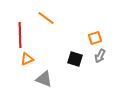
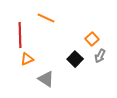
orange line: rotated 12 degrees counterclockwise
orange square: moved 3 px left, 1 px down; rotated 24 degrees counterclockwise
black square: rotated 28 degrees clockwise
gray triangle: moved 2 px right; rotated 12 degrees clockwise
